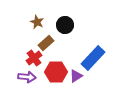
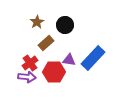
brown star: rotated 16 degrees clockwise
red cross: moved 4 px left, 5 px down
red hexagon: moved 2 px left
purple triangle: moved 7 px left, 16 px up; rotated 40 degrees clockwise
